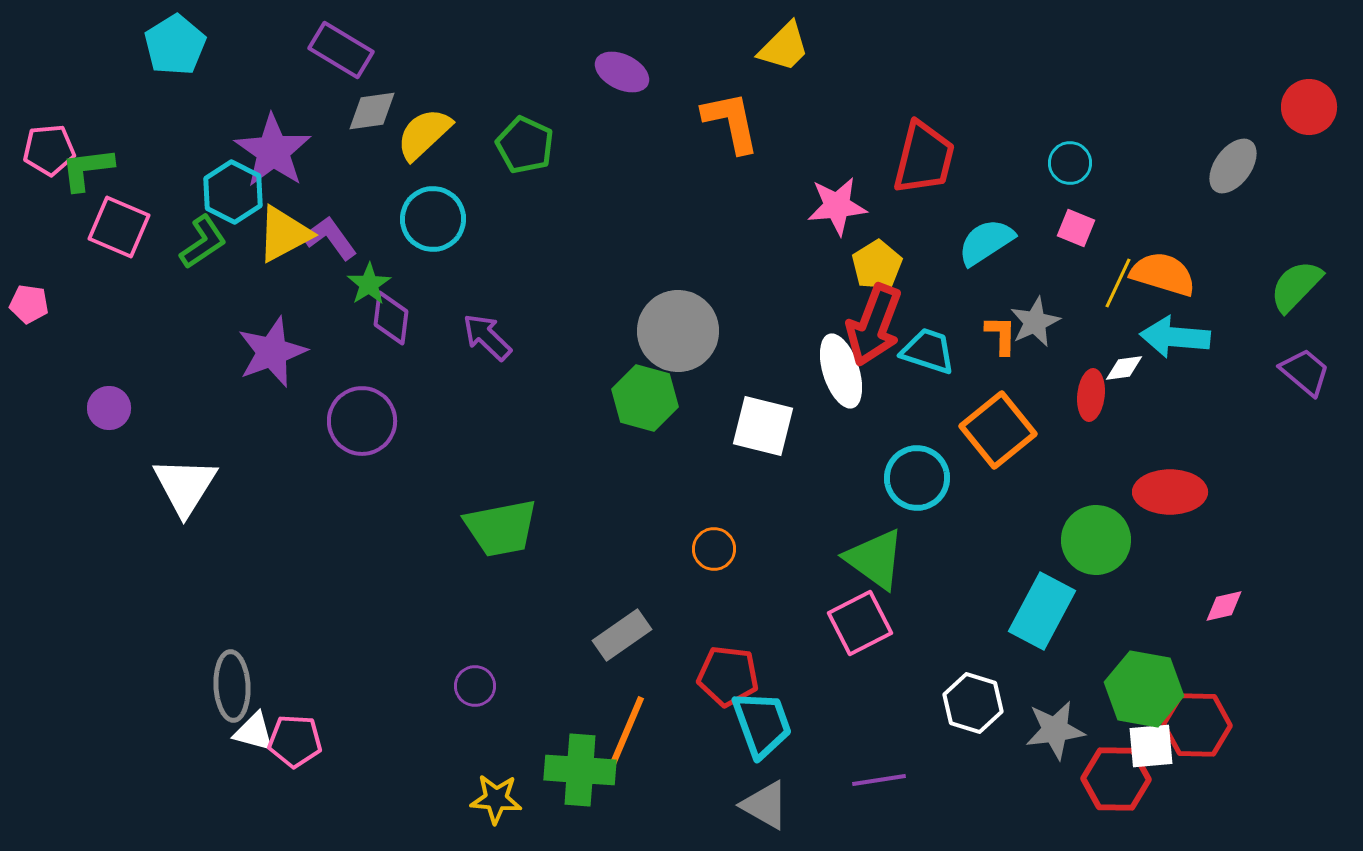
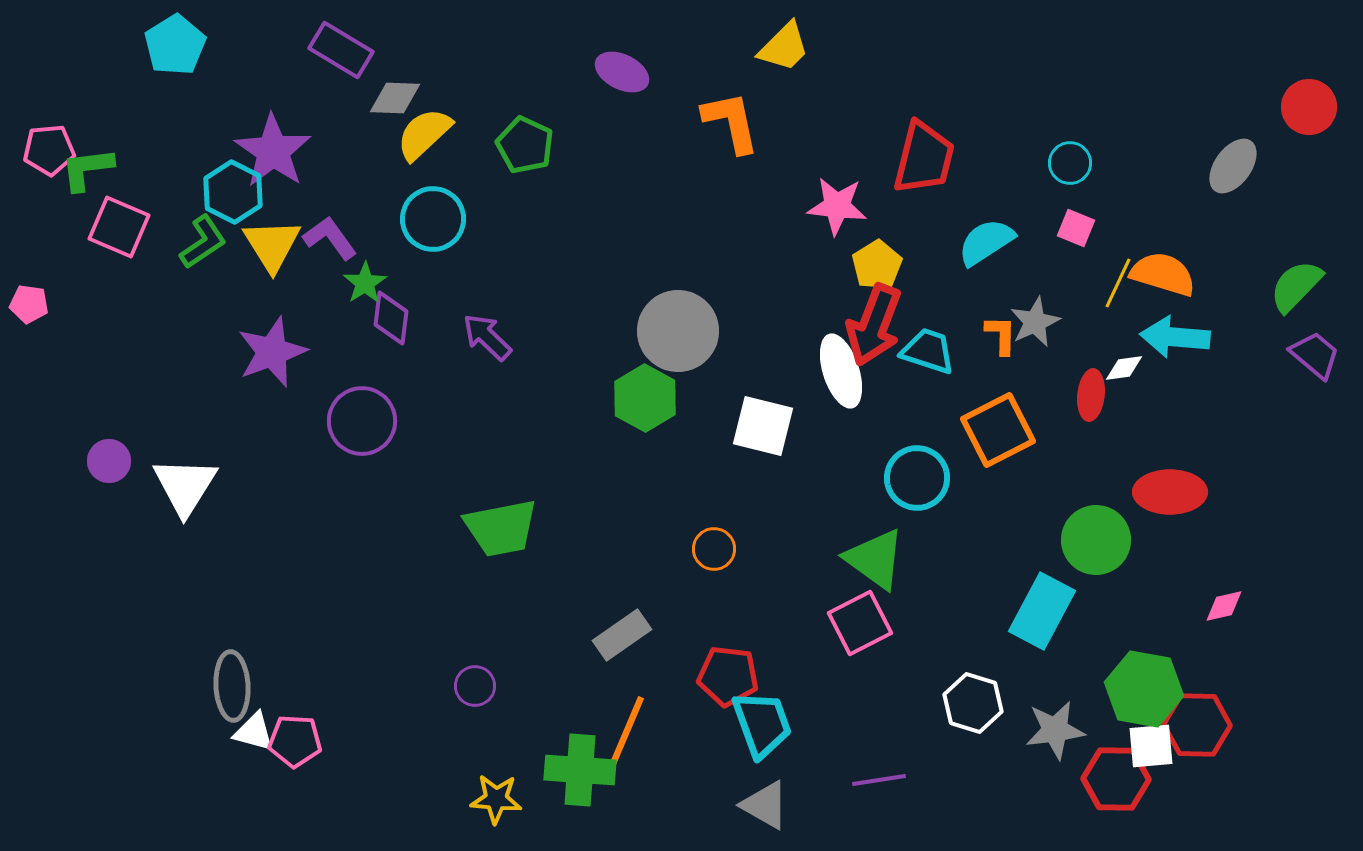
gray diamond at (372, 111): moved 23 px right, 13 px up; rotated 10 degrees clockwise
pink star at (837, 206): rotated 12 degrees clockwise
yellow triangle at (284, 234): moved 12 px left, 11 px down; rotated 34 degrees counterclockwise
green star at (369, 284): moved 4 px left, 1 px up
purple trapezoid at (1305, 372): moved 10 px right, 17 px up
green hexagon at (645, 398): rotated 14 degrees clockwise
purple circle at (109, 408): moved 53 px down
orange square at (998, 430): rotated 12 degrees clockwise
